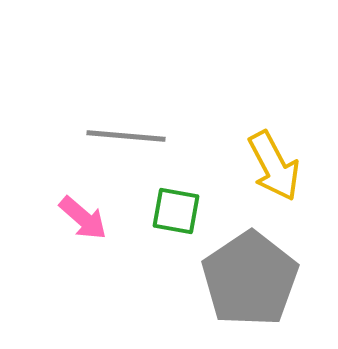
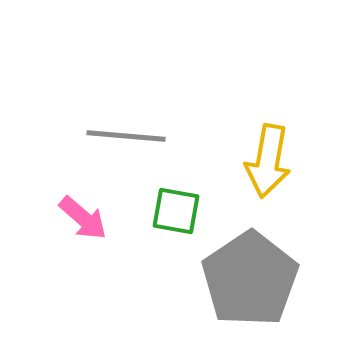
yellow arrow: moved 6 px left, 5 px up; rotated 38 degrees clockwise
